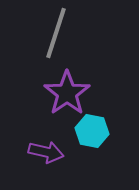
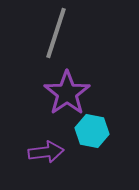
purple arrow: rotated 20 degrees counterclockwise
